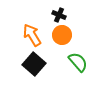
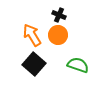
orange circle: moved 4 px left
green semicircle: moved 3 px down; rotated 30 degrees counterclockwise
